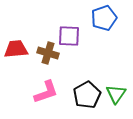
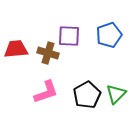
blue pentagon: moved 5 px right, 17 px down
green triangle: rotated 10 degrees clockwise
